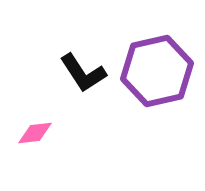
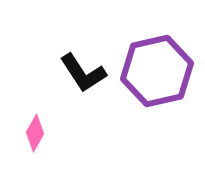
pink diamond: rotated 54 degrees counterclockwise
